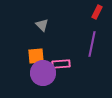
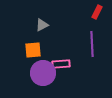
gray triangle: rotated 48 degrees clockwise
purple line: rotated 15 degrees counterclockwise
orange square: moved 3 px left, 6 px up
